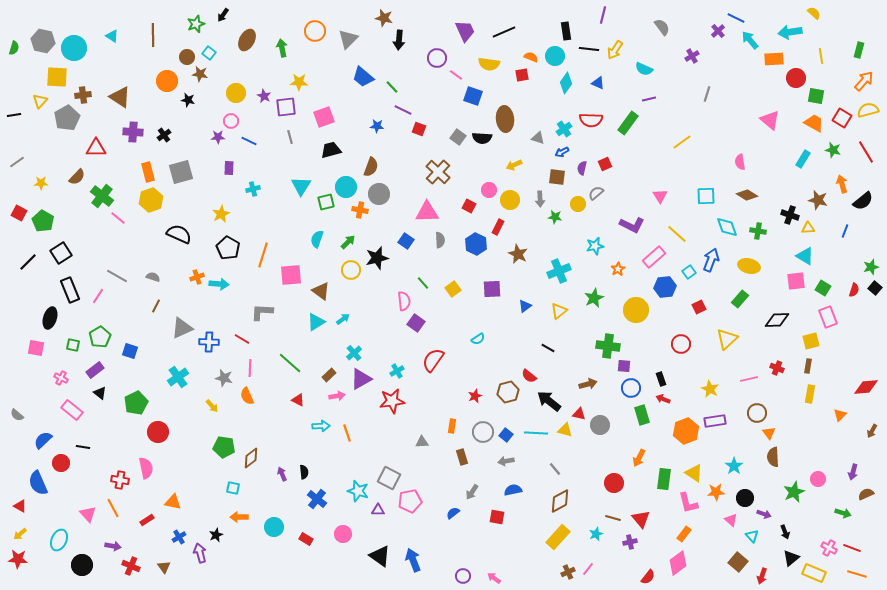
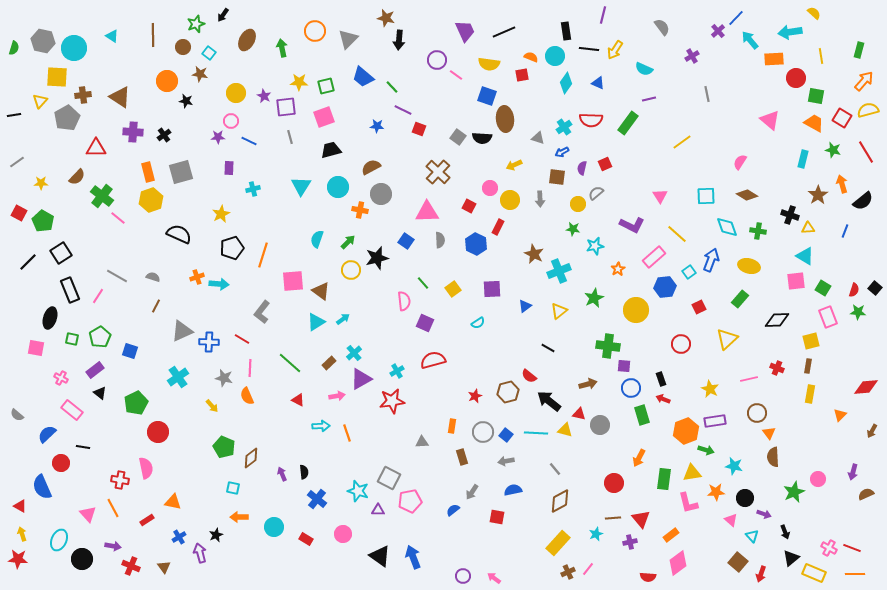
brown star at (384, 18): moved 2 px right
blue line at (736, 18): rotated 72 degrees counterclockwise
brown circle at (187, 57): moved 4 px left, 10 px up
purple circle at (437, 58): moved 2 px down
gray line at (707, 94): rotated 28 degrees counterclockwise
blue square at (473, 96): moved 14 px right
black star at (188, 100): moved 2 px left, 1 px down
cyan cross at (564, 129): moved 2 px up
cyan rectangle at (803, 159): rotated 18 degrees counterclockwise
pink semicircle at (740, 162): rotated 42 degrees clockwise
brown semicircle at (371, 167): rotated 138 degrees counterclockwise
cyan circle at (346, 187): moved 8 px left
pink circle at (489, 190): moved 1 px right, 2 px up
gray circle at (379, 194): moved 2 px right
brown star at (818, 200): moved 5 px up; rotated 24 degrees clockwise
green square at (326, 202): moved 116 px up
green star at (555, 217): moved 18 px right, 12 px down
black pentagon at (228, 248): moved 4 px right; rotated 25 degrees clockwise
brown star at (518, 254): moved 16 px right
green star at (871, 267): moved 13 px left, 45 px down; rotated 21 degrees clockwise
pink square at (291, 275): moved 2 px right, 6 px down
gray L-shape at (262, 312): rotated 55 degrees counterclockwise
purple square at (416, 323): moved 9 px right; rotated 12 degrees counterclockwise
gray triangle at (182, 328): moved 3 px down
cyan semicircle at (478, 339): moved 16 px up
green square at (73, 345): moved 1 px left, 6 px up
red semicircle at (433, 360): rotated 40 degrees clockwise
brown rectangle at (329, 375): moved 12 px up
blue semicircle at (43, 440): moved 4 px right, 6 px up
green pentagon at (224, 447): rotated 15 degrees clockwise
cyan star at (734, 466): rotated 24 degrees counterclockwise
yellow triangle at (694, 473): moved 2 px left; rotated 42 degrees counterclockwise
blue semicircle at (38, 483): moved 4 px right, 4 px down
blue semicircle at (453, 513): moved 3 px up
green arrow at (843, 513): moved 137 px left, 63 px up
brown line at (613, 518): rotated 21 degrees counterclockwise
yellow arrow at (20, 534): moved 2 px right; rotated 112 degrees clockwise
orange rectangle at (684, 534): moved 13 px left, 1 px down; rotated 14 degrees clockwise
yellow rectangle at (558, 537): moved 6 px down
blue arrow at (413, 560): moved 3 px up
black circle at (82, 565): moved 6 px up
orange line at (857, 574): moved 2 px left; rotated 18 degrees counterclockwise
red arrow at (762, 576): moved 1 px left, 2 px up
red semicircle at (648, 577): rotated 56 degrees clockwise
